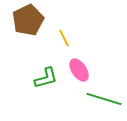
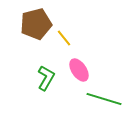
brown pentagon: moved 8 px right, 4 px down; rotated 12 degrees clockwise
yellow line: rotated 12 degrees counterclockwise
green L-shape: rotated 45 degrees counterclockwise
